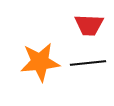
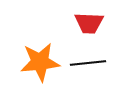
red trapezoid: moved 2 px up
